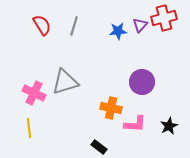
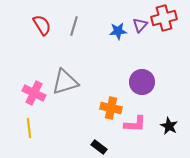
black star: rotated 18 degrees counterclockwise
